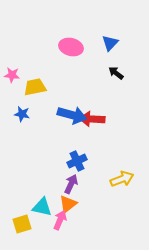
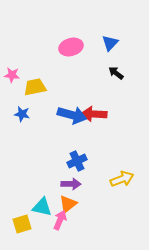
pink ellipse: rotated 30 degrees counterclockwise
red arrow: moved 2 px right, 5 px up
purple arrow: rotated 66 degrees clockwise
